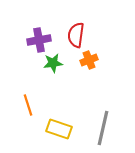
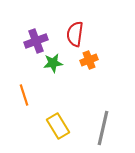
red semicircle: moved 1 px left, 1 px up
purple cross: moved 3 px left, 1 px down; rotated 10 degrees counterclockwise
orange line: moved 4 px left, 10 px up
yellow rectangle: moved 1 px left, 3 px up; rotated 40 degrees clockwise
